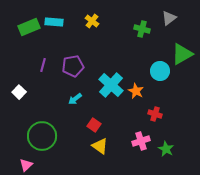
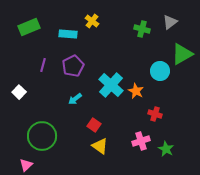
gray triangle: moved 1 px right, 4 px down
cyan rectangle: moved 14 px right, 12 px down
purple pentagon: rotated 15 degrees counterclockwise
